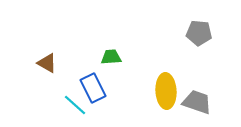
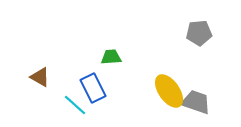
gray pentagon: rotated 10 degrees counterclockwise
brown triangle: moved 7 px left, 14 px down
yellow ellipse: moved 3 px right; rotated 32 degrees counterclockwise
gray trapezoid: moved 1 px left
